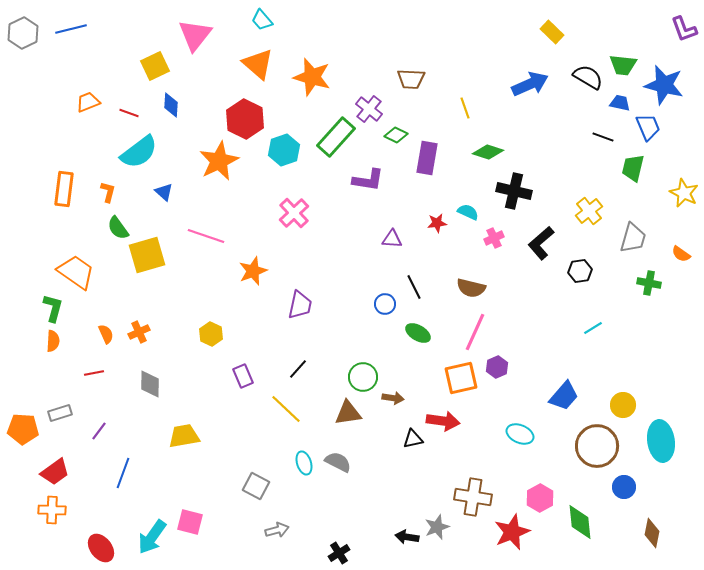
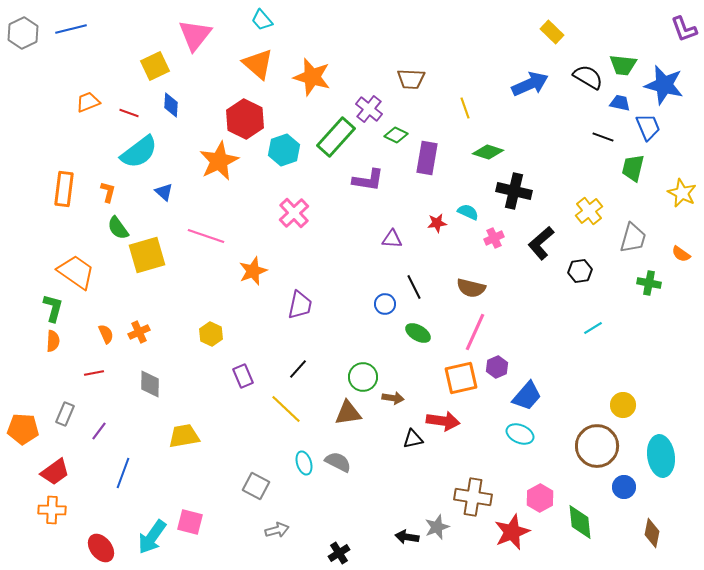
yellow star at (684, 193): moved 2 px left
blue trapezoid at (564, 396): moved 37 px left
gray rectangle at (60, 413): moved 5 px right, 1 px down; rotated 50 degrees counterclockwise
cyan ellipse at (661, 441): moved 15 px down
